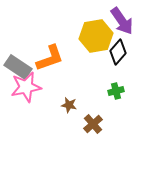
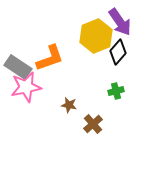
purple arrow: moved 2 px left, 1 px down
yellow hexagon: rotated 12 degrees counterclockwise
